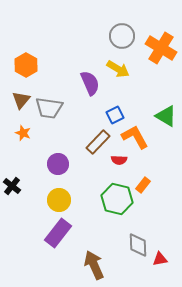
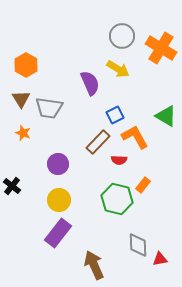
brown triangle: moved 1 px up; rotated 12 degrees counterclockwise
